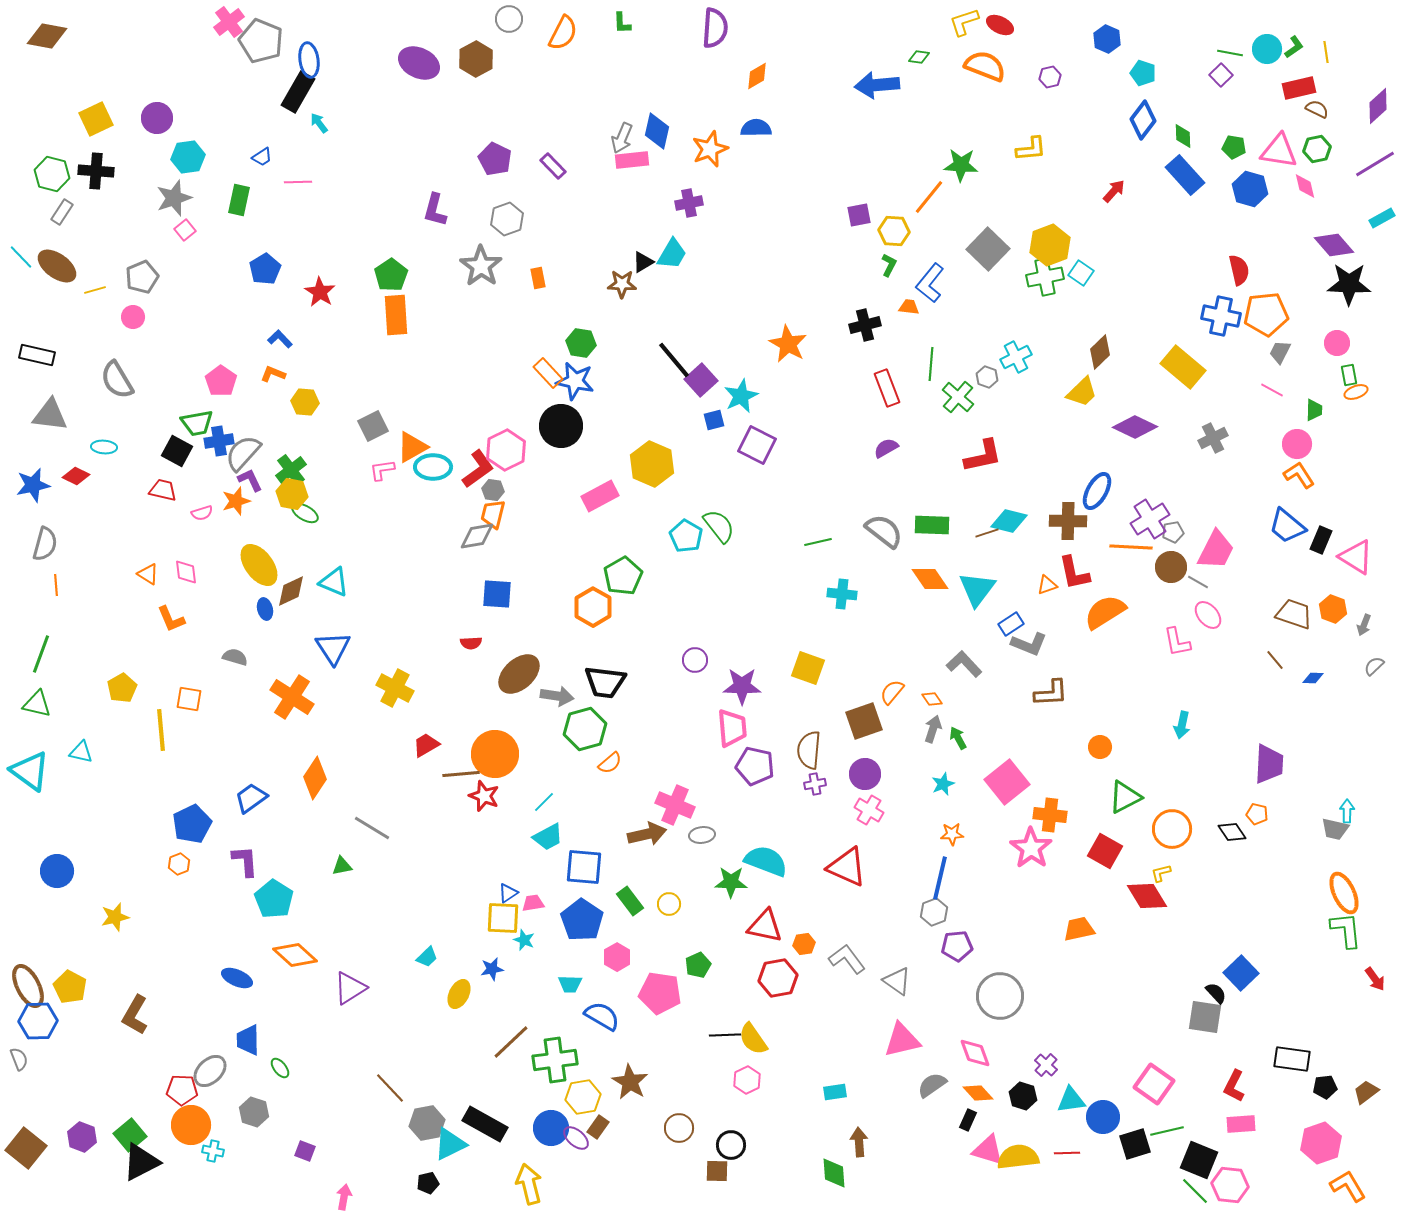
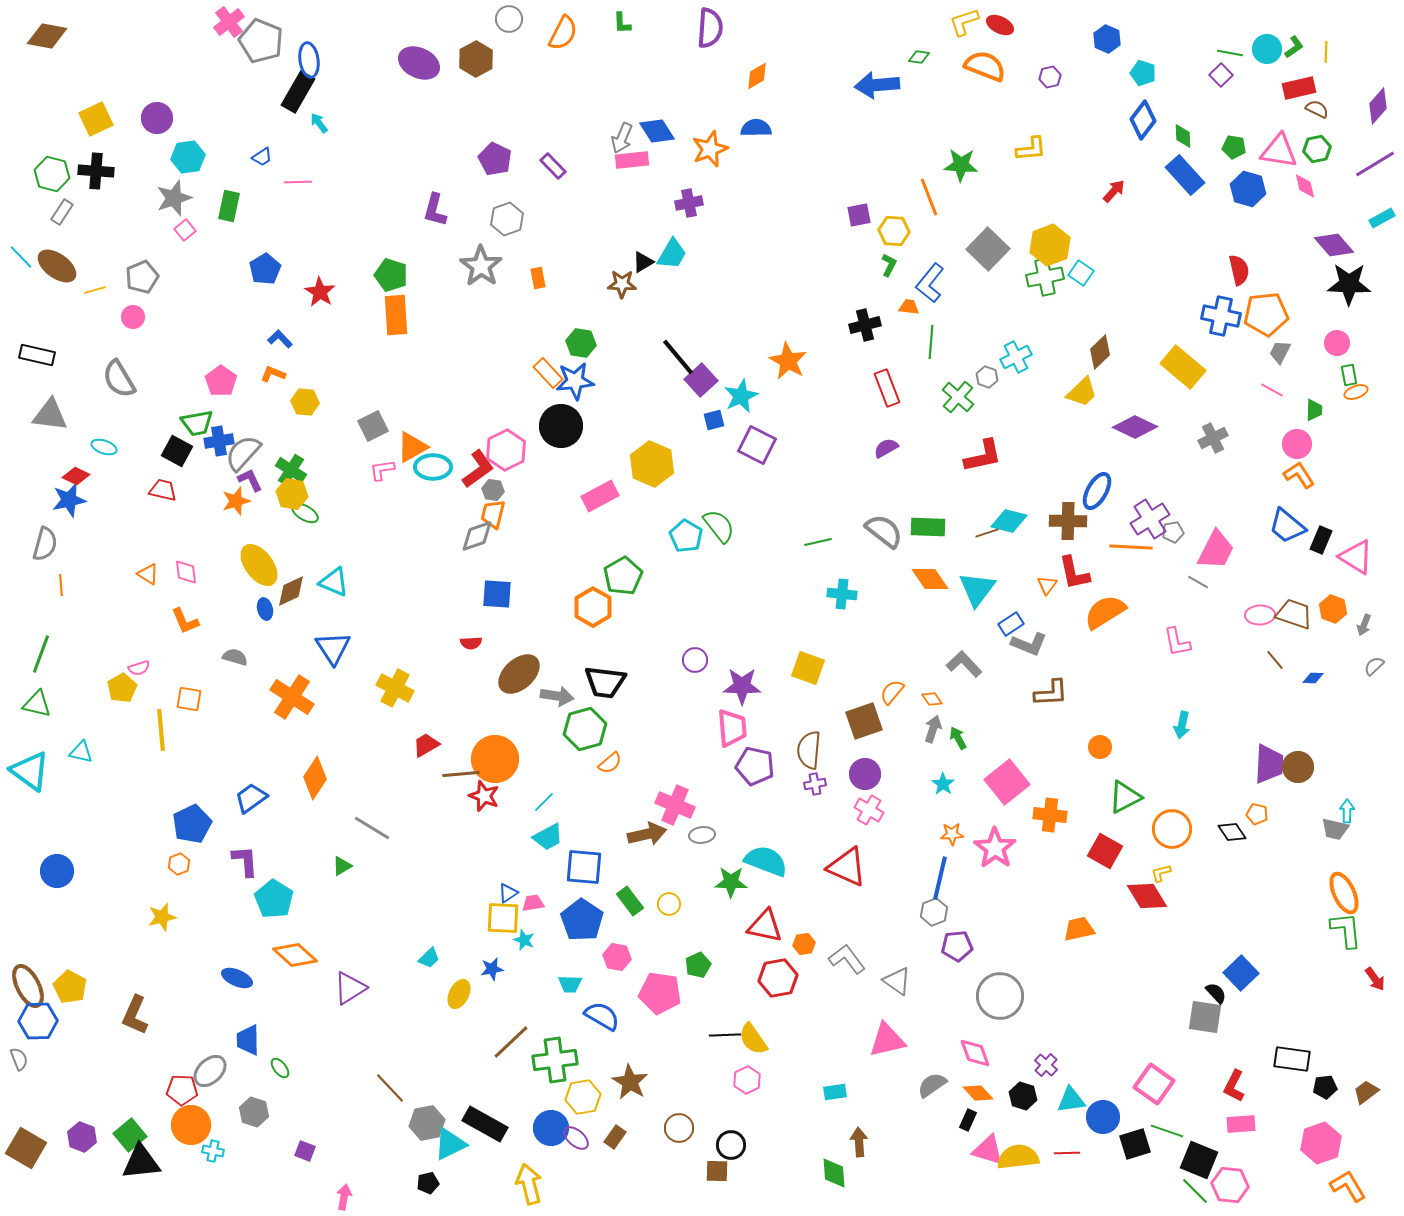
purple semicircle at (715, 28): moved 5 px left
yellow line at (1326, 52): rotated 10 degrees clockwise
purple diamond at (1378, 106): rotated 6 degrees counterclockwise
blue diamond at (657, 131): rotated 45 degrees counterclockwise
blue hexagon at (1250, 189): moved 2 px left
orange line at (929, 197): rotated 60 degrees counterclockwise
green rectangle at (239, 200): moved 10 px left, 6 px down
green pentagon at (391, 275): rotated 20 degrees counterclockwise
orange star at (788, 344): moved 17 px down
black line at (674, 360): moved 4 px right, 3 px up
green line at (931, 364): moved 22 px up
gray semicircle at (117, 380): moved 2 px right, 1 px up
blue star at (575, 381): rotated 18 degrees counterclockwise
cyan ellipse at (104, 447): rotated 15 degrees clockwise
green cross at (291, 470): rotated 20 degrees counterclockwise
blue star at (33, 485): moved 36 px right, 15 px down
pink semicircle at (202, 513): moved 63 px left, 155 px down
green rectangle at (932, 525): moved 4 px left, 2 px down
gray diamond at (477, 536): rotated 9 degrees counterclockwise
brown circle at (1171, 567): moved 127 px right, 200 px down
orange line at (56, 585): moved 5 px right
orange triangle at (1047, 585): rotated 35 degrees counterclockwise
pink ellipse at (1208, 615): moved 52 px right; rotated 52 degrees counterclockwise
orange L-shape at (171, 619): moved 14 px right, 2 px down
orange circle at (495, 754): moved 5 px down
cyan star at (943, 784): rotated 15 degrees counterclockwise
pink star at (1031, 848): moved 36 px left
green triangle at (342, 866): rotated 20 degrees counterclockwise
yellow star at (115, 917): moved 47 px right
cyan trapezoid at (427, 957): moved 2 px right, 1 px down
pink hexagon at (617, 957): rotated 20 degrees counterclockwise
brown L-shape at (135, 1015): rotated 6 degrees counterclockwise
pink triangle at (902, 1040): moved 15 px left
brown rectangle at (598, 1127): moved 17 px right, 10 px down
green line at (1167, 1131): rotated 32 degrees clockwise
brown square at (26, 1148): rotated 9 degrees counterclockwise
black triangle at (141, 1162): rotated 21 degrees clockwise
